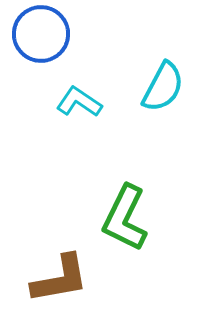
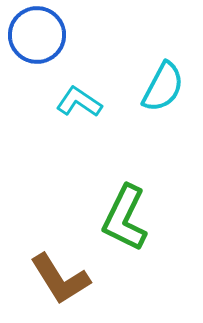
blue circle: moved 4 px left, 1 px down
brown L-shape: rotated 68 degrees clockwise
